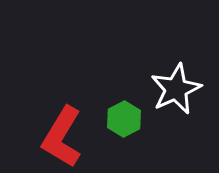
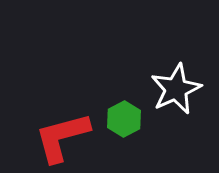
red L-shape: rotated 44 degrees clockwise
